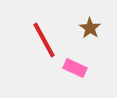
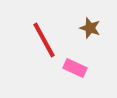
brown star: rotated 15 degrees counterclockwise
